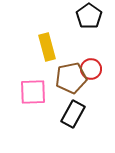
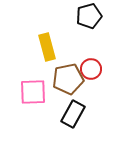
black pentagon: rotated 20 degrees clockwise
brown pentagon: moved 3 px left, 1 px down
